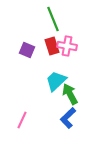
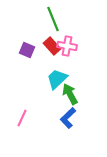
red rectangle: rotated 24 degrees counterclockwise
cyan trapezoid: moved 1 px right, 2 px up
pink line: moved 2 px up
